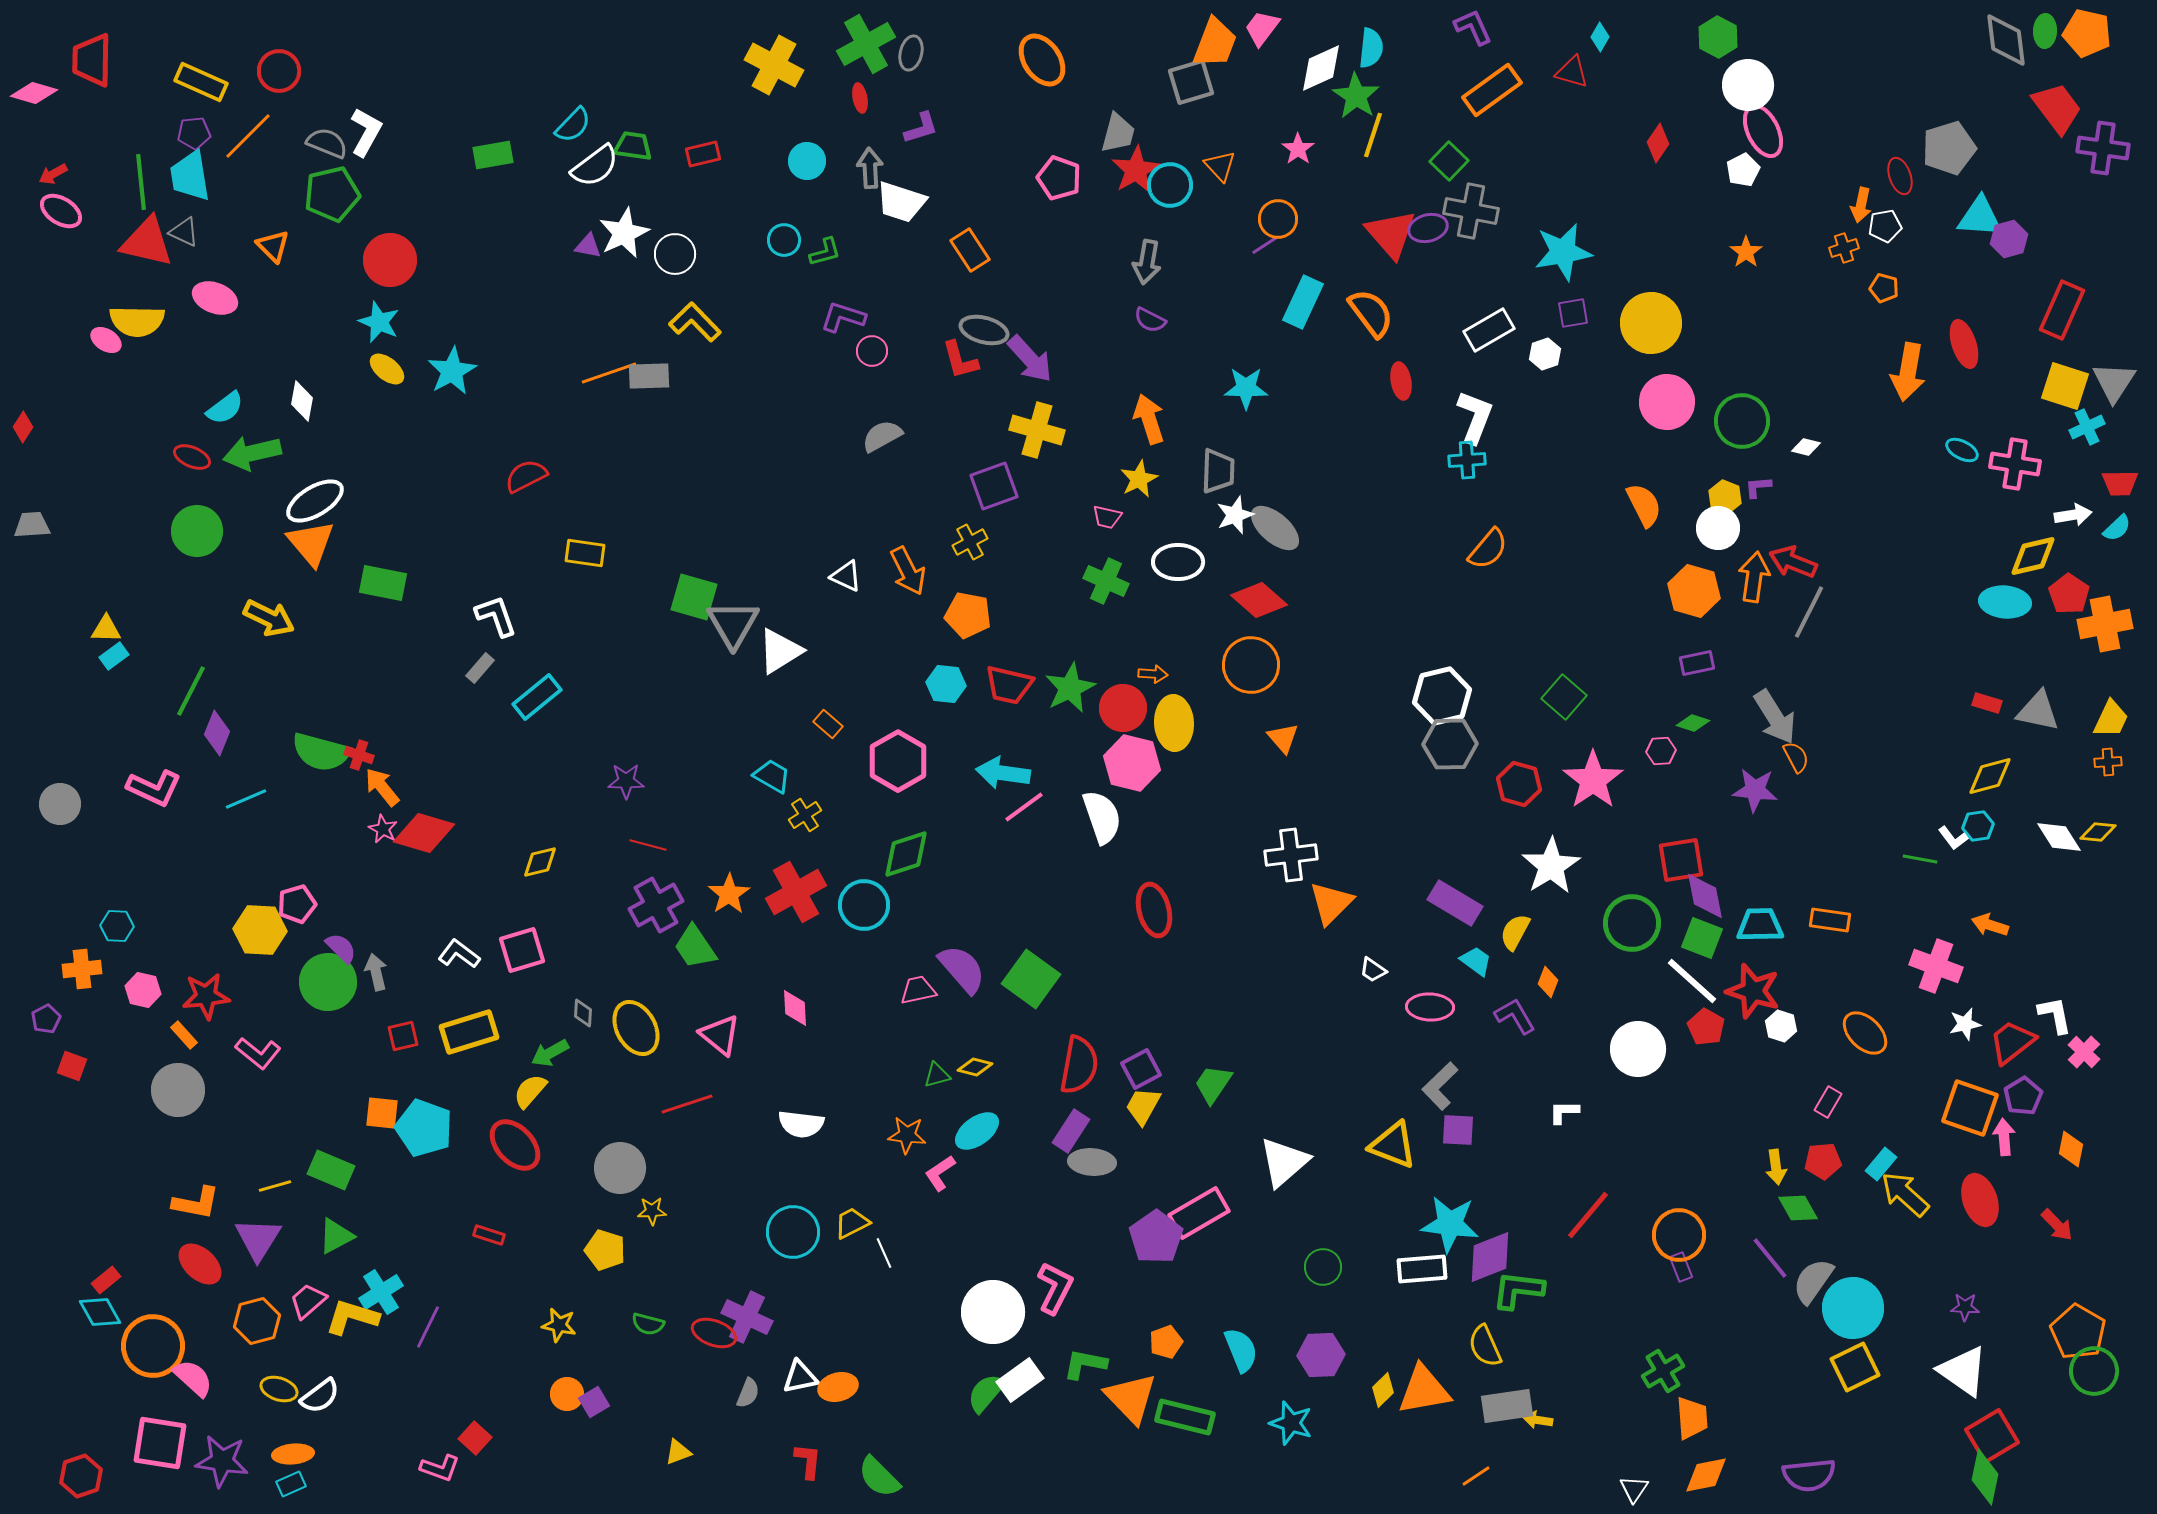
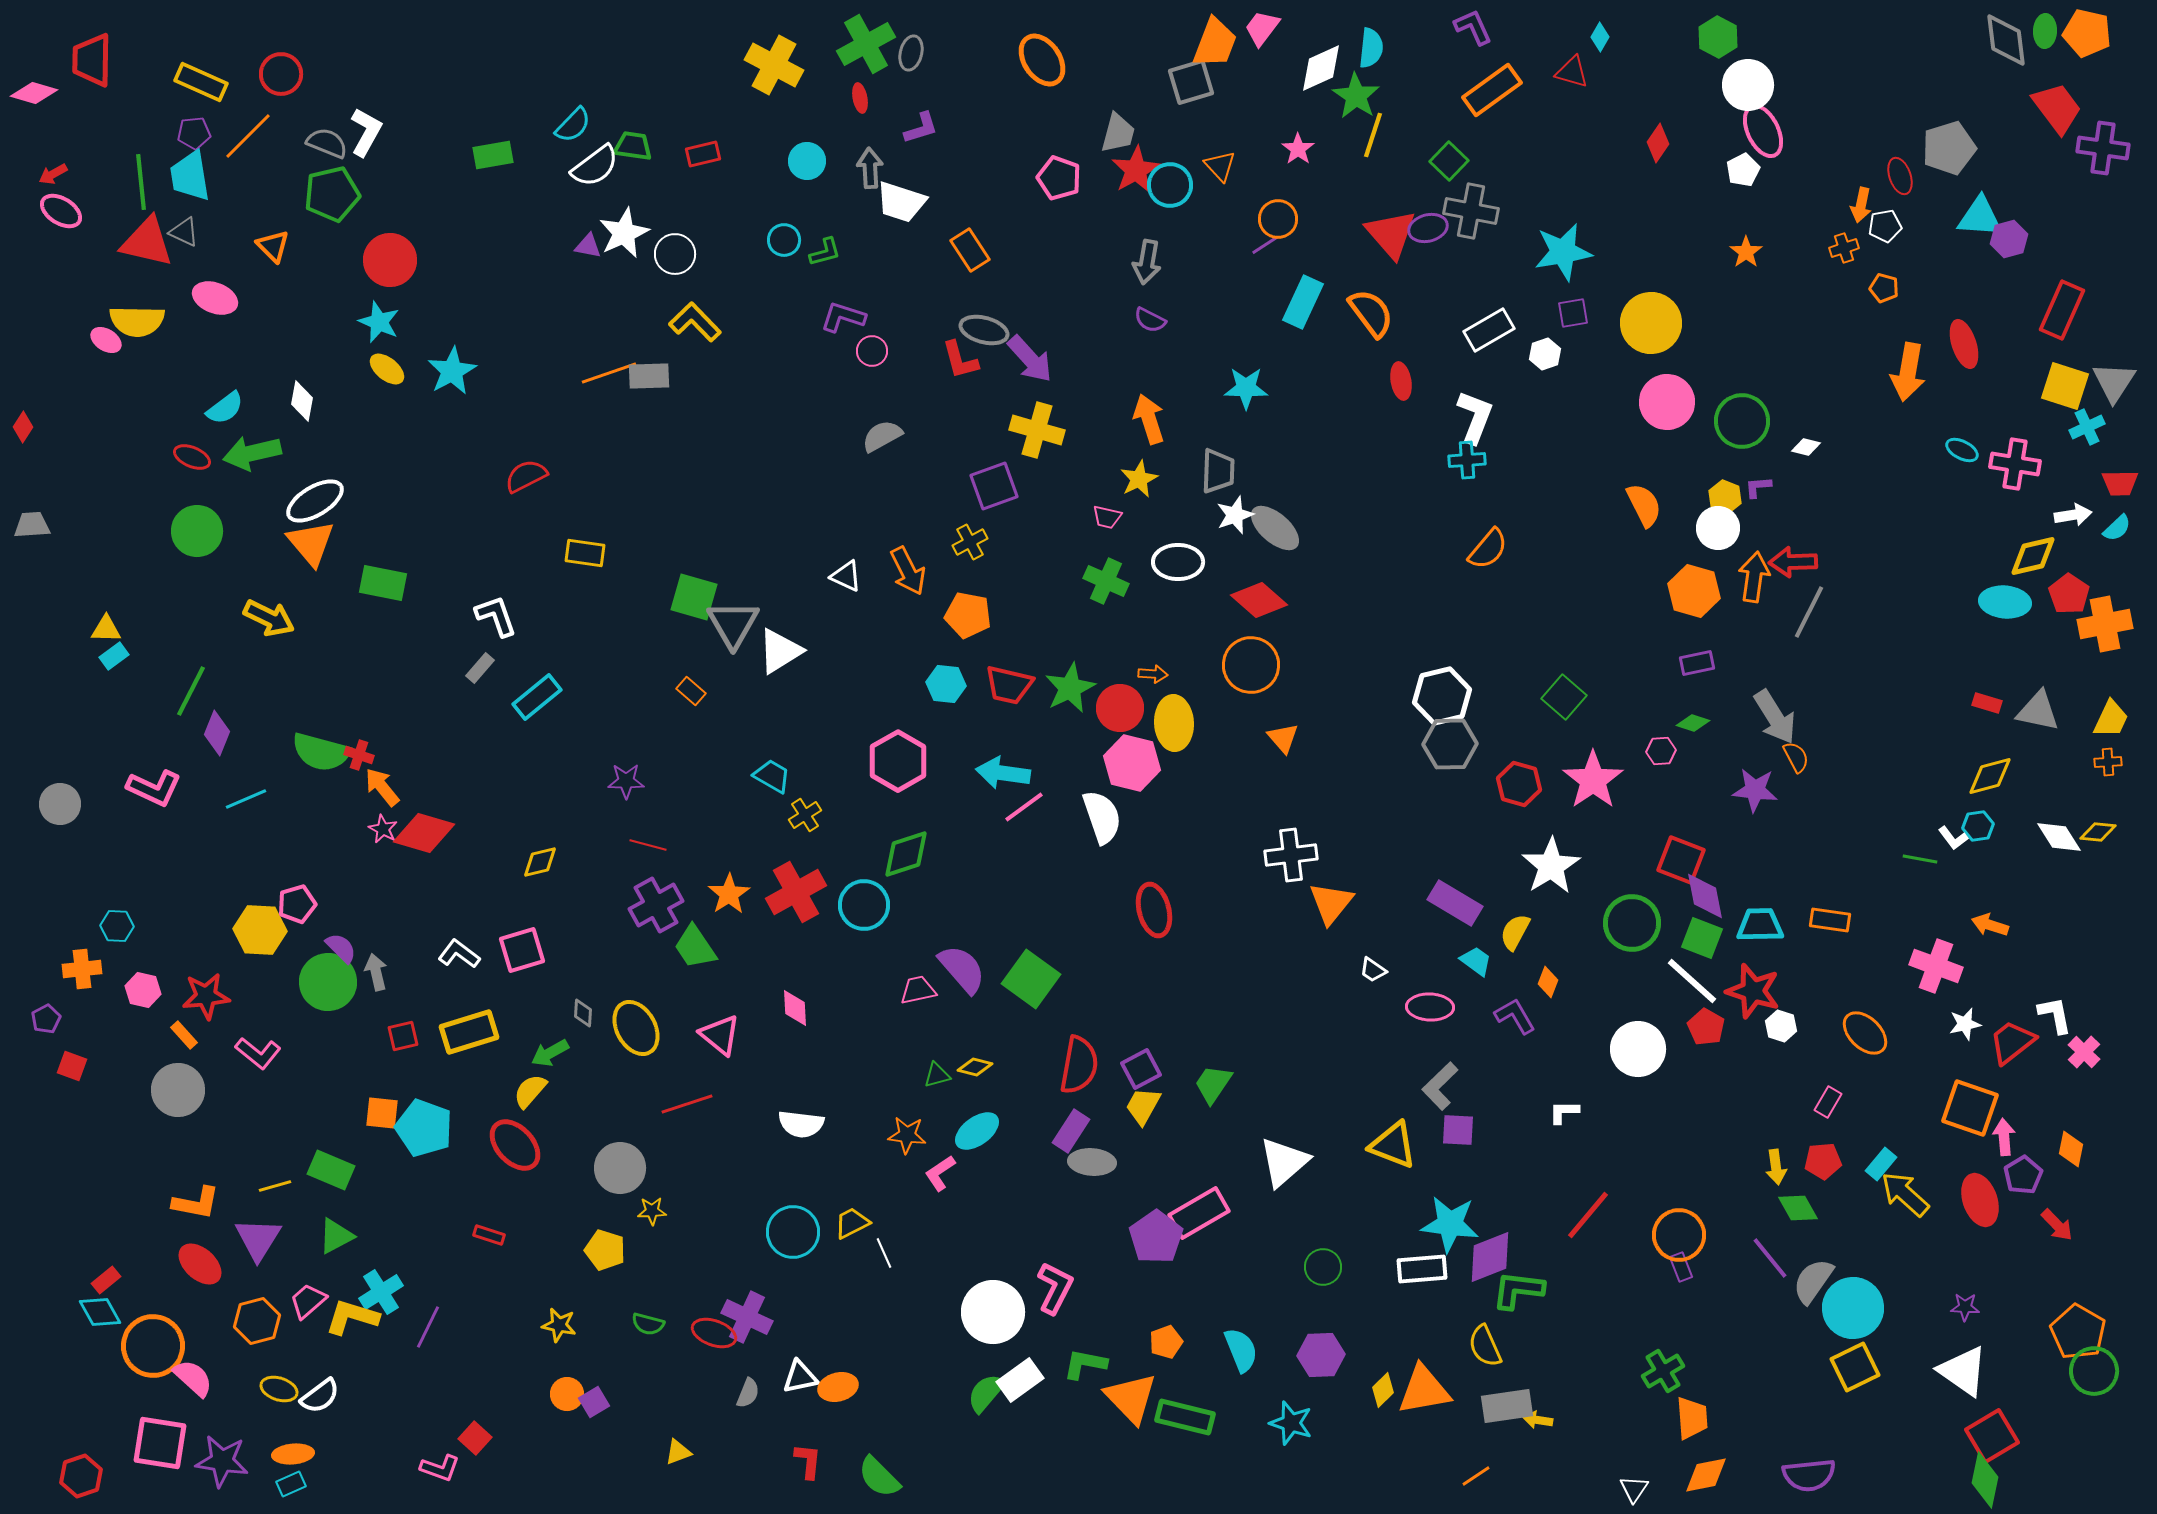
red circle at (279, 71): moved 2 px right, 3 px down
red arrow at (1793, 562): rotated 24 degrees counterclockwise
red circle at (1123, 708): moved 3 px left
orange rectangle at (828, 724): moved 137 px left, 33 px up
red square at (1681, 860): rotated 30 degrees clockwise
orange triangle at (1331, 903): rotated 6 degrees counterclockwise
purple pentagon at (2023, 1096): moved 79 px down
green diamond at (1985, 1477): moved 3 px down
